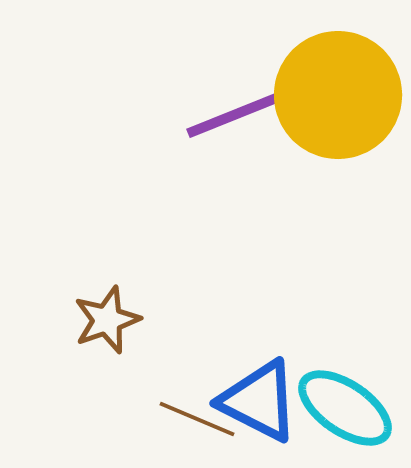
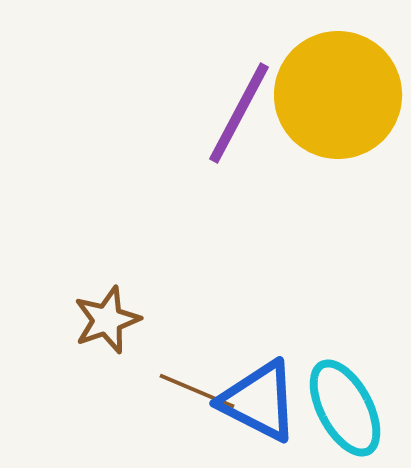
purple line: rotated 40 degrees counterclockwise
cyan ellipse: rotated 28 degrees clockwise
brown line: moved 28 px up
